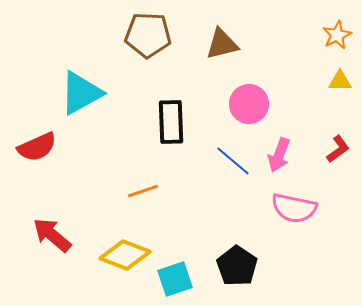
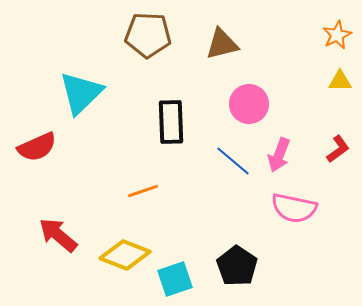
cyan triangle: rotated 15 degrees counterclockwise
red arrow: moved 6 px right
